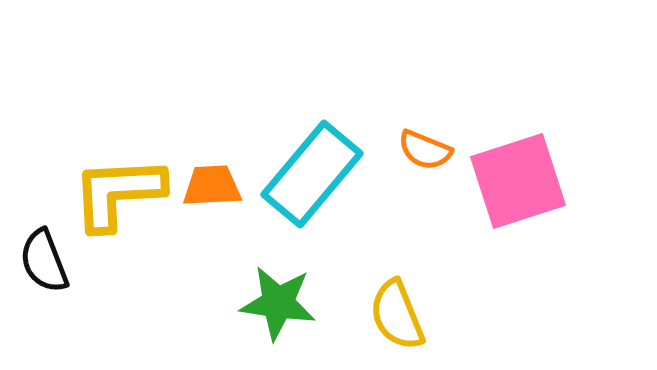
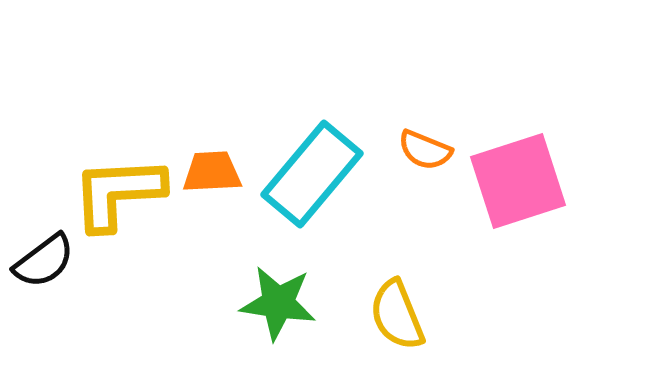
orange trapezoid: moved 14 px up
black semicircle: rotated 106 degrees counterclockwise
